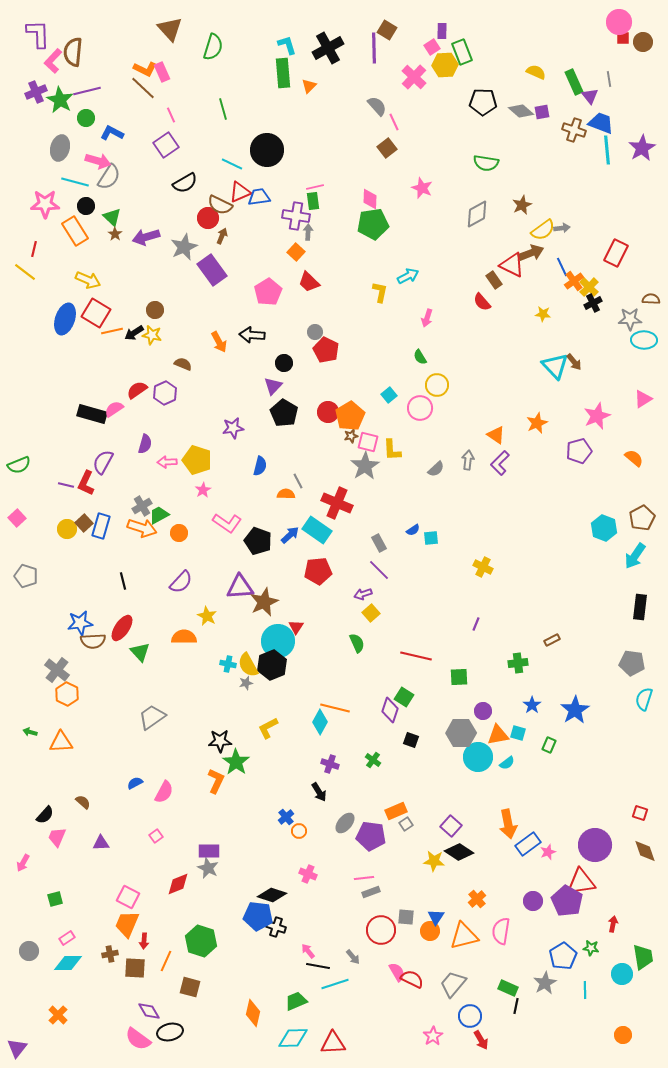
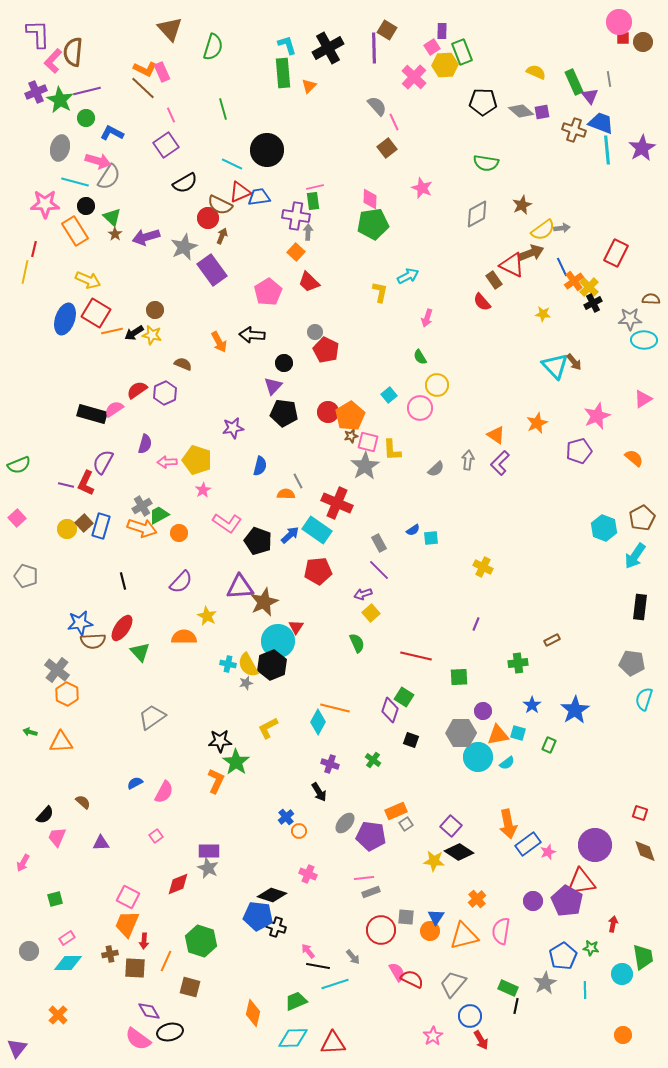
yellow line at (25, 272): rotated 65 degrees clockwise
black pentagon at (284, 413): rotated 24 degrees counterclockwise
cyan diamond at (320, 722): moved 2 px left
